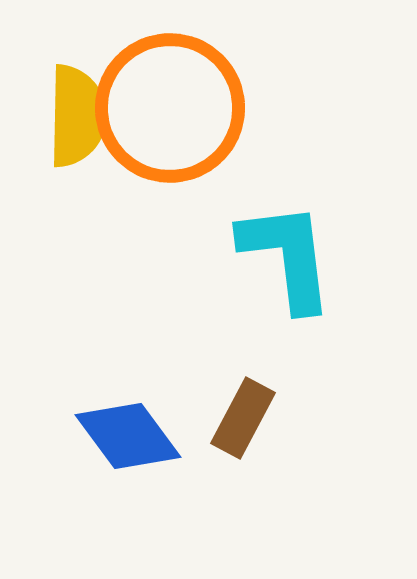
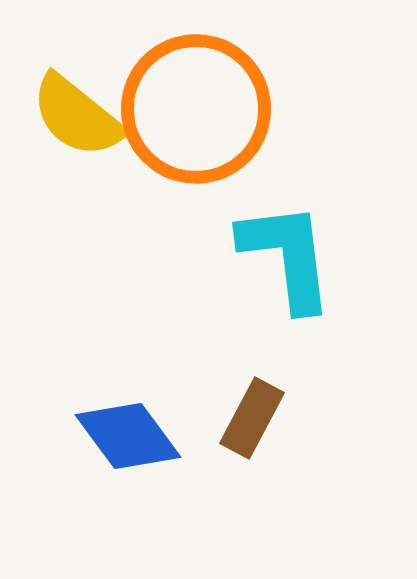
orange circle: moved 26 px right, 1 px down
yellow semicircle: rotated 128 degrees clockwise
brown rectangle: moved 9 px right
